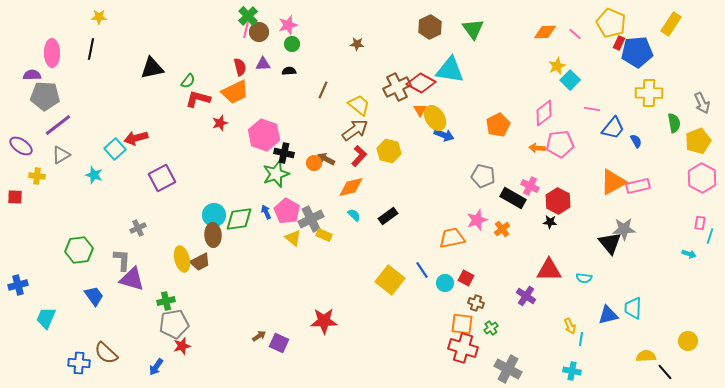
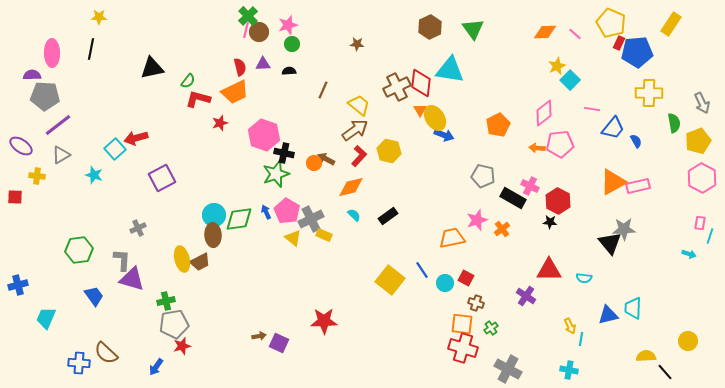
red diamond at (421, 83): rotated 68 degrees clockwise
brown arrow at (259, 336): rotated 24 degrees clockwise
cyan cross at (572, 371): moved 3 px left, 1 px up
